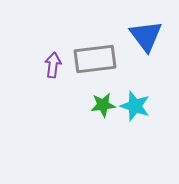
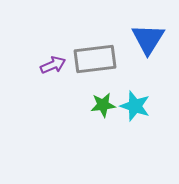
blue triangle: moved 2 px right, 3 px down; rotated 9 degrees clockwise
purple arrow: rotated 60 degrees clockwise
